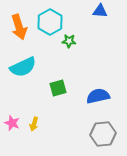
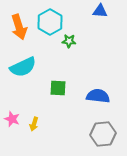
green square: rotated 18 degrees clockwise
blue semicircle: rotated 20 degrees clockwise
pink star: moved 4 px up
